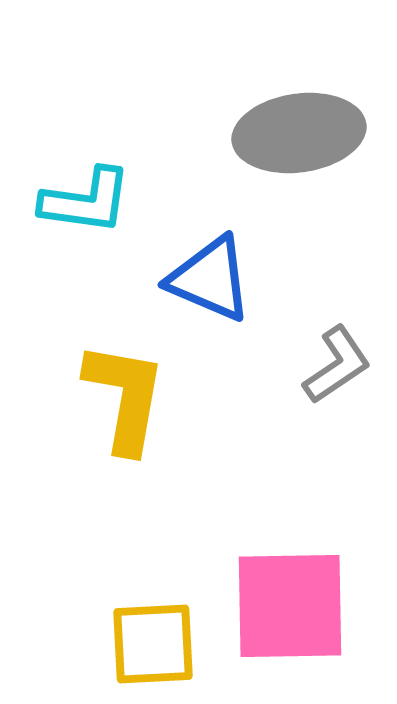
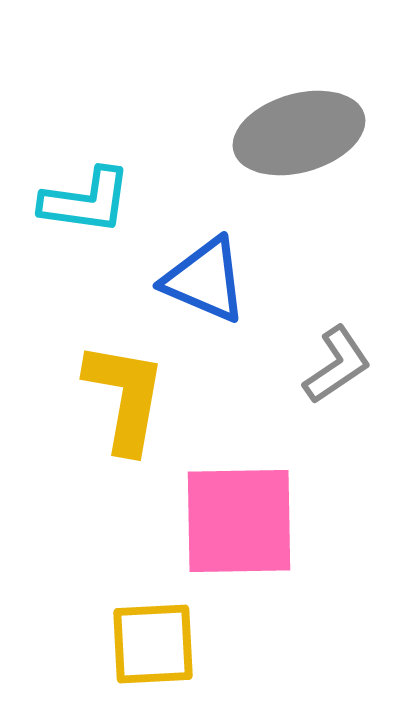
gray ellipse: rotated 8 degrees counterclockwise
blue triangle: moved 5 px left, 1 px down
pink square: moved 51 px left, 85 px up
